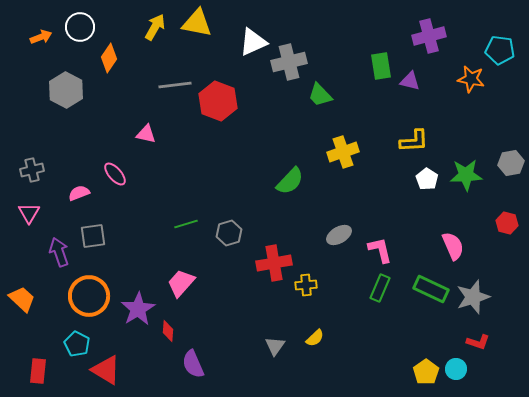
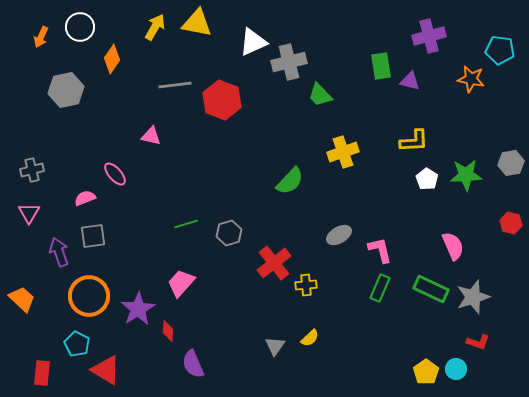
orange arrow at (41, 37): rotated 135 degrees clockwise
orange diamond at (109, 58): moved 3 px right, 1 px down
gray hexagon at (66, 90): rotated 20 degrees clockwise
red hexagon at (218, 101): moved 4 px right, 1 px up
pink triangle at (146, 134): moved 5 px right, 2 px down
pink semicircle at (79, 193): moved 6 px right, 5 px down
red hexagon at (507, 223): moved 4 px right
red cross at (274, 263): rotated 28 degrees counterclockwise
yellow semicircle at (315, 338): moved 5 px left
red rectangle at (38, 371): moved 4 px right, 2 px down
